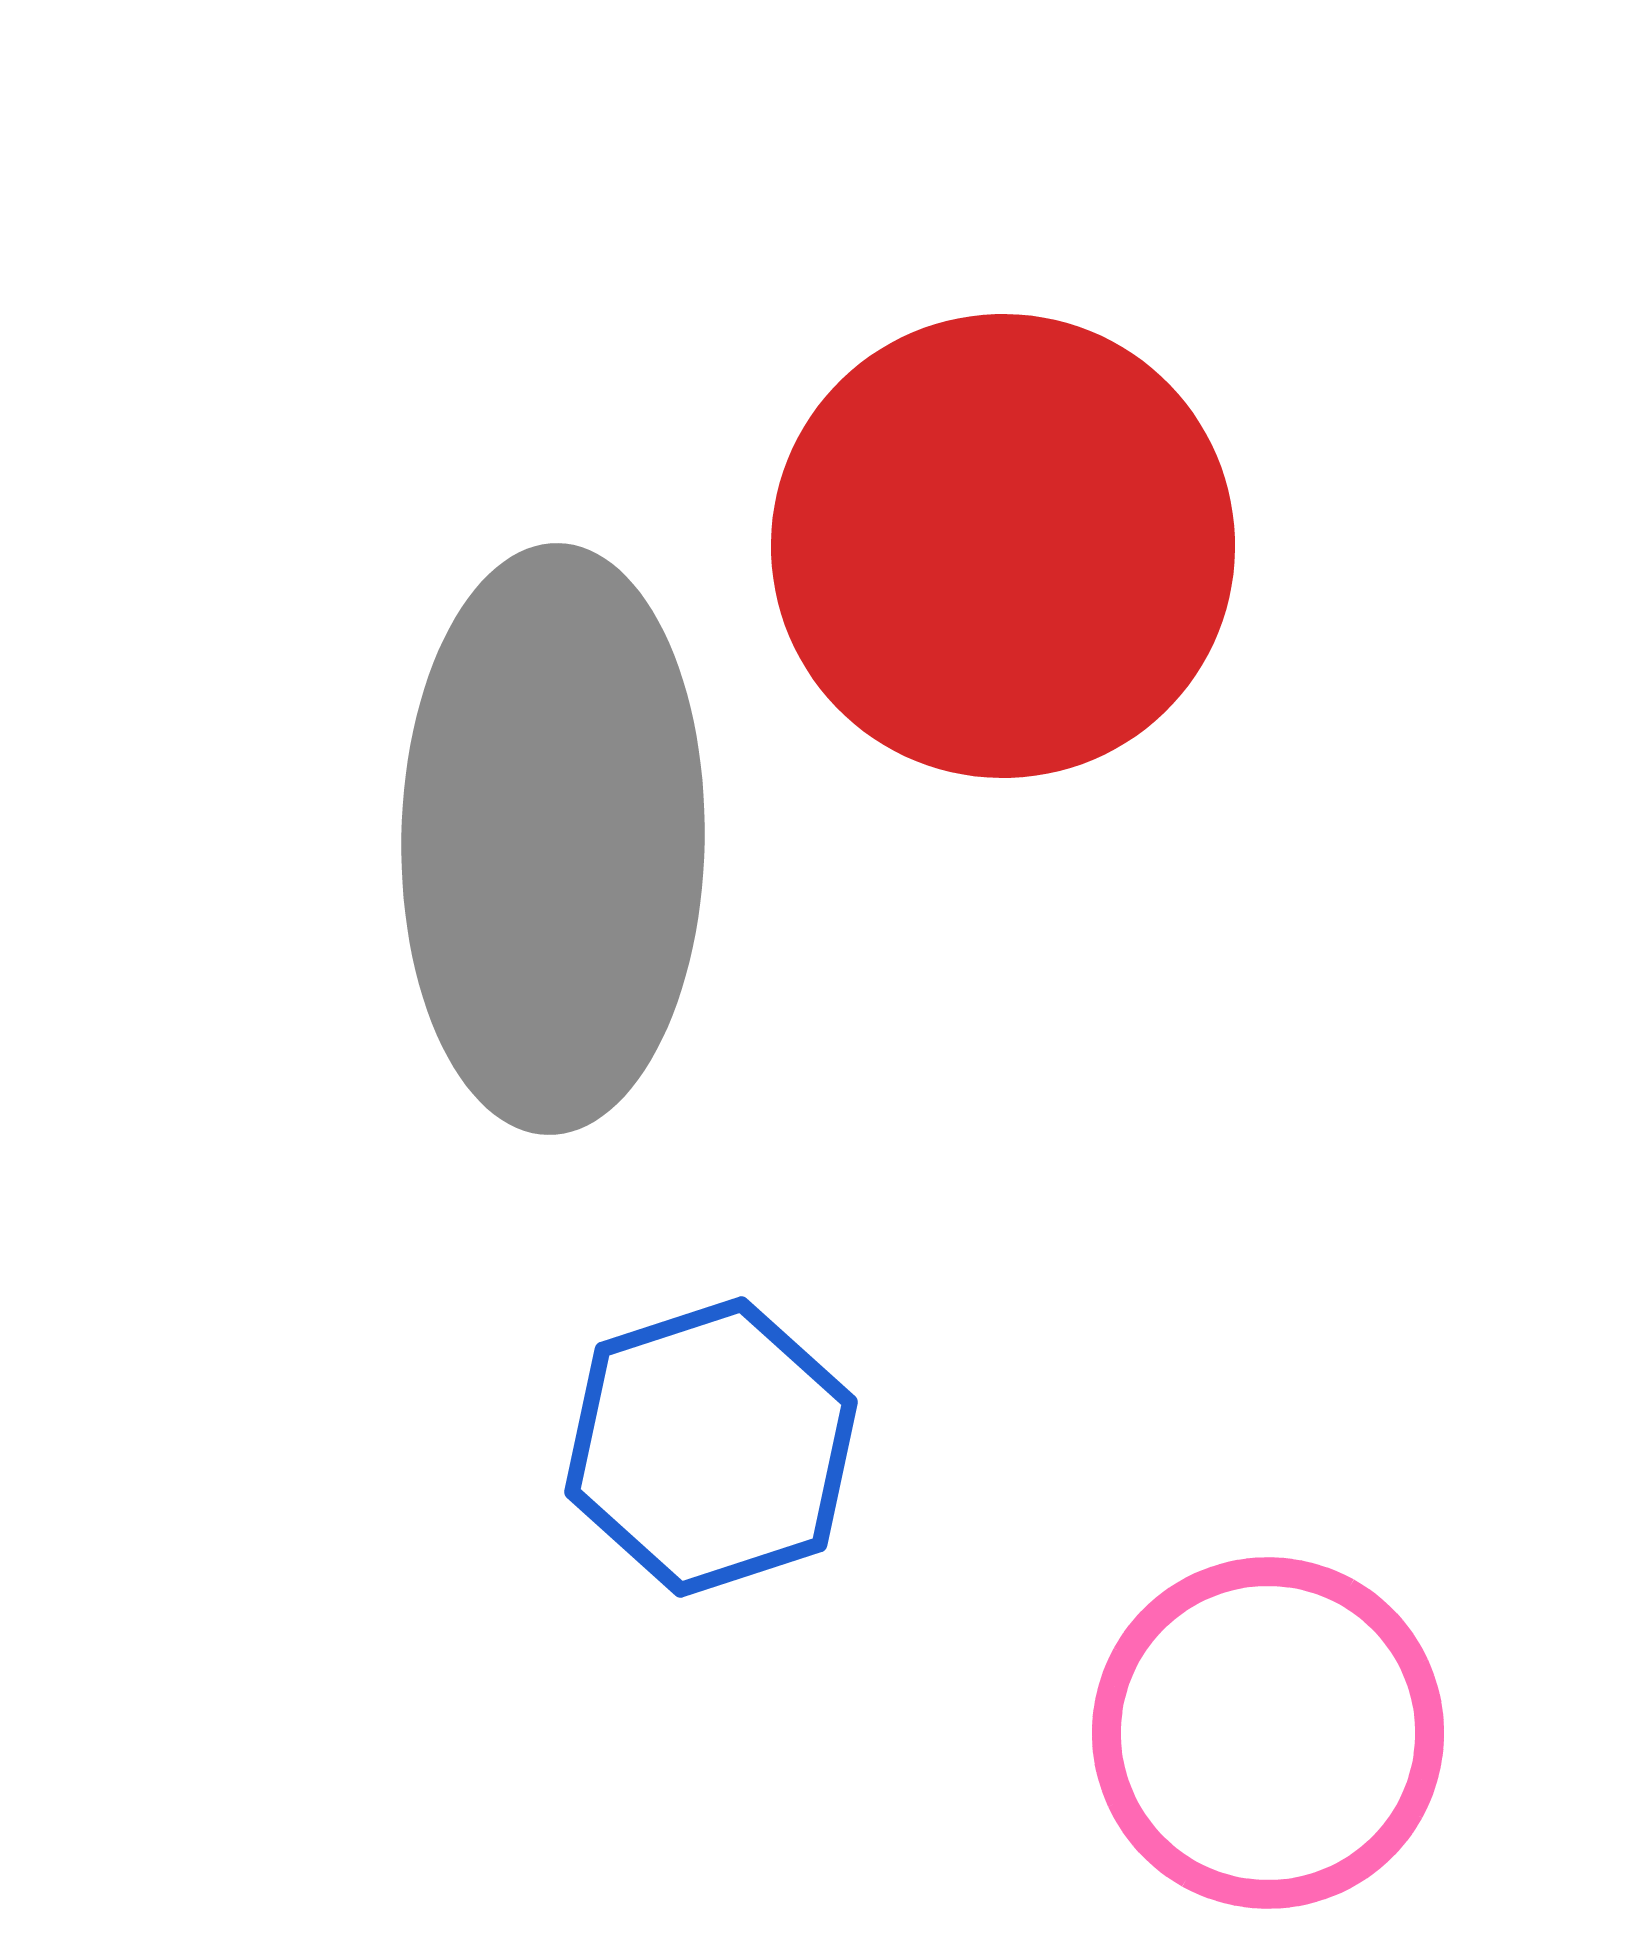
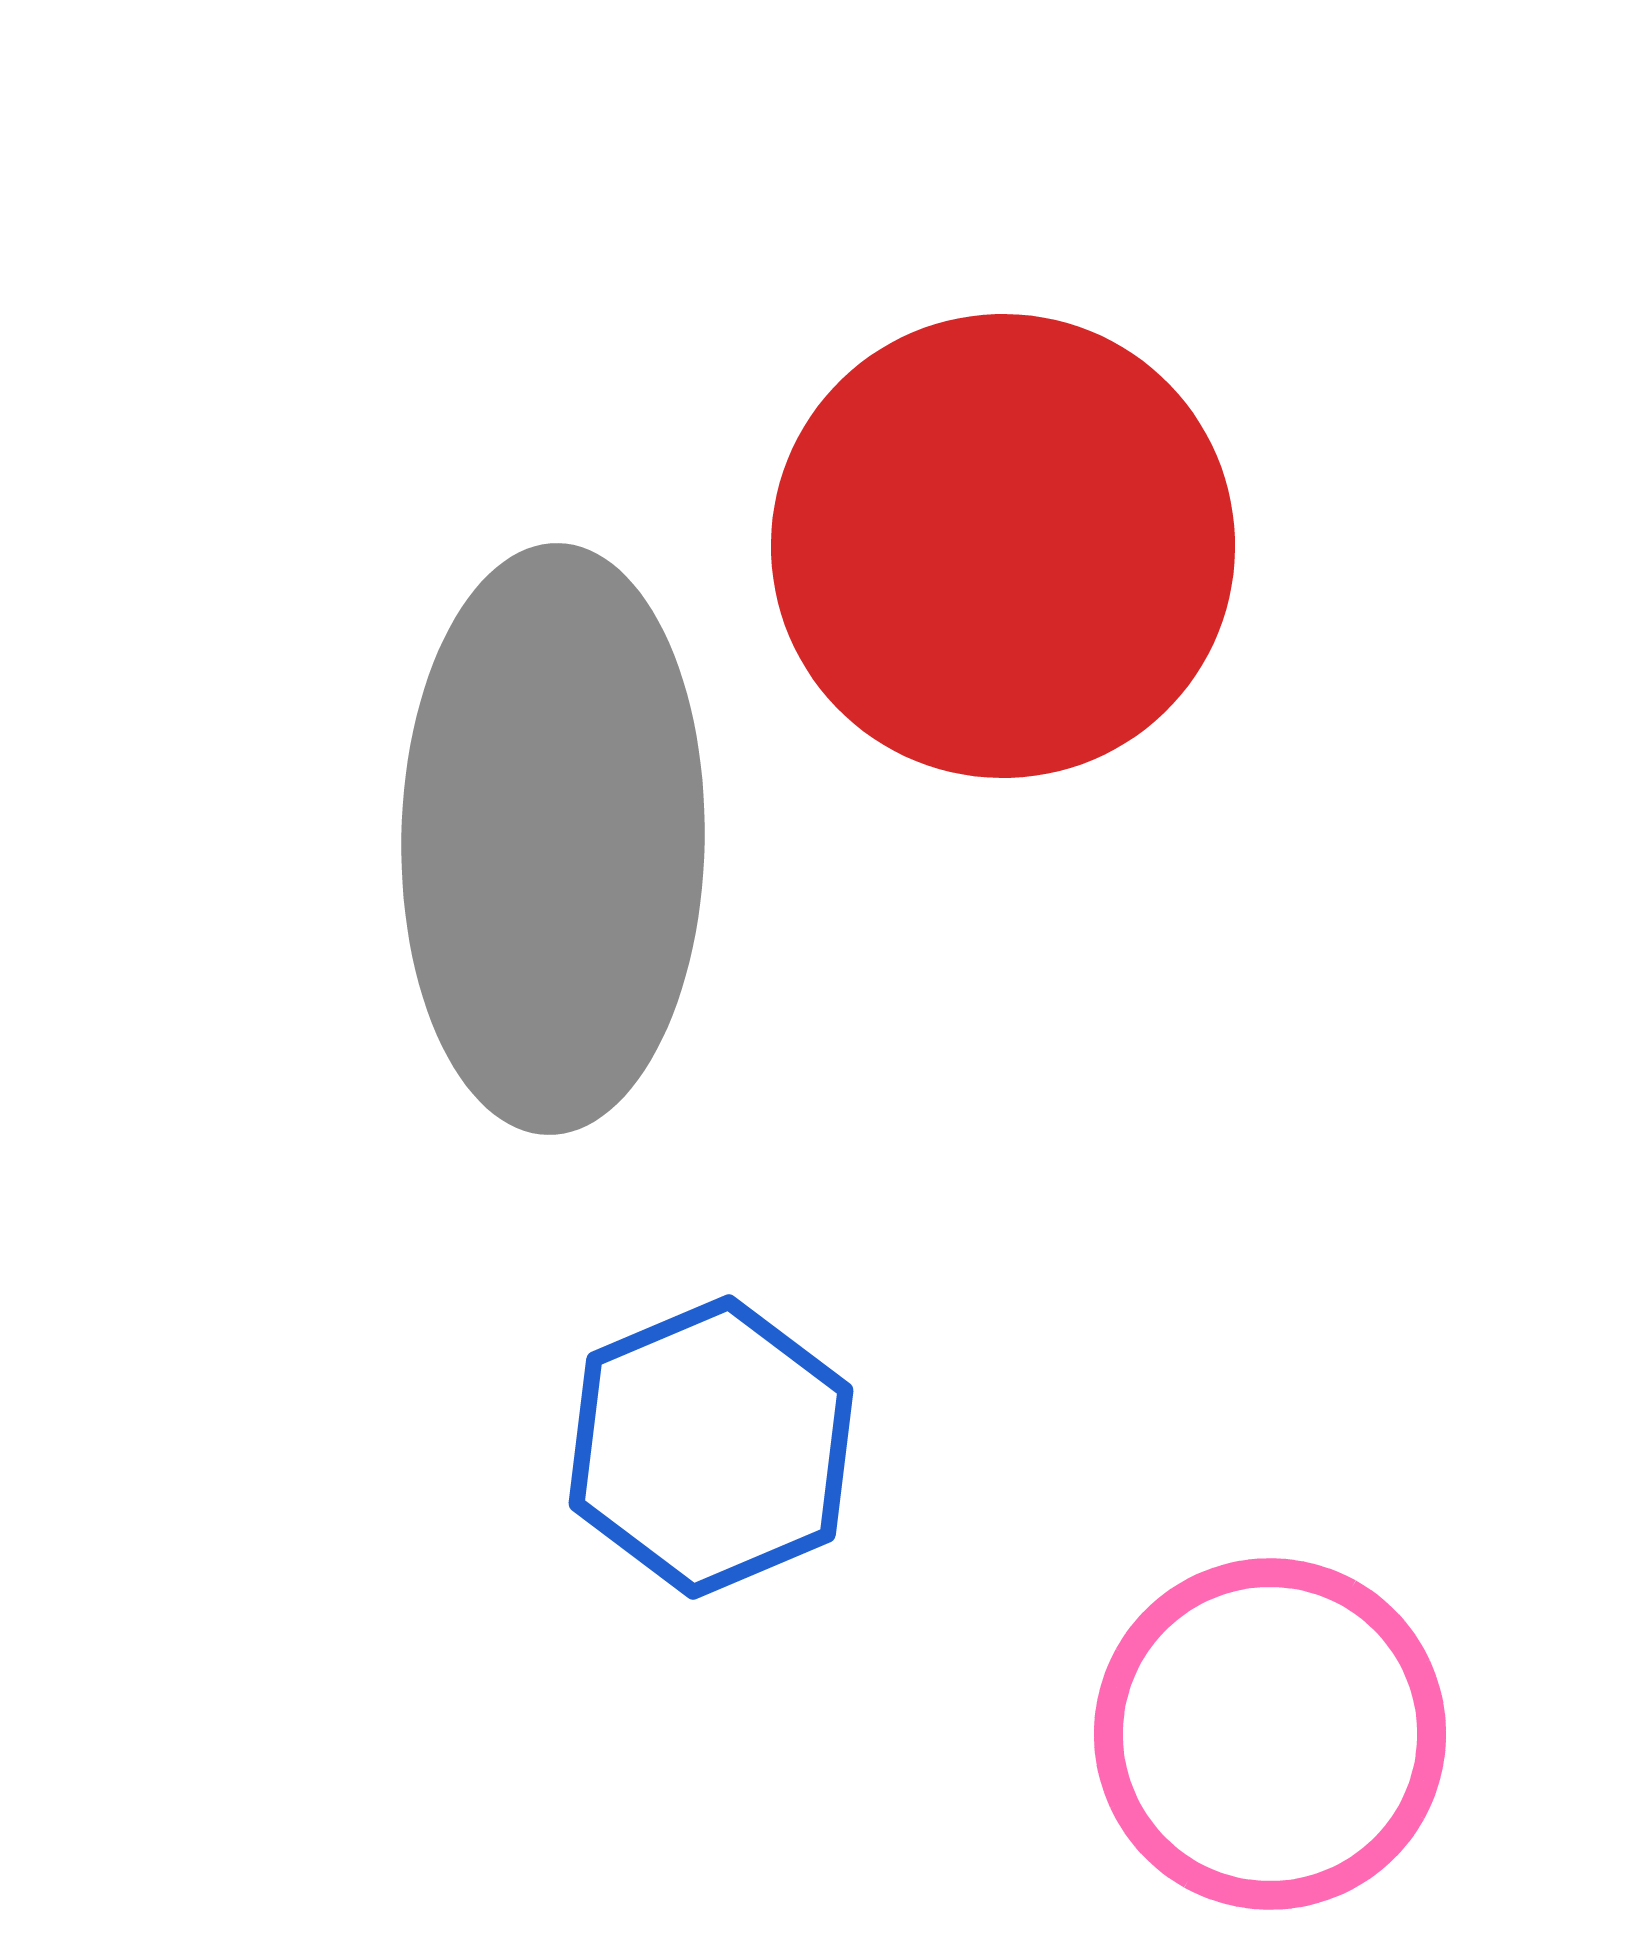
blue hexagon: rotated 5 degrees counterclockwise
pink circle: moved 2 px right, 1 px down
